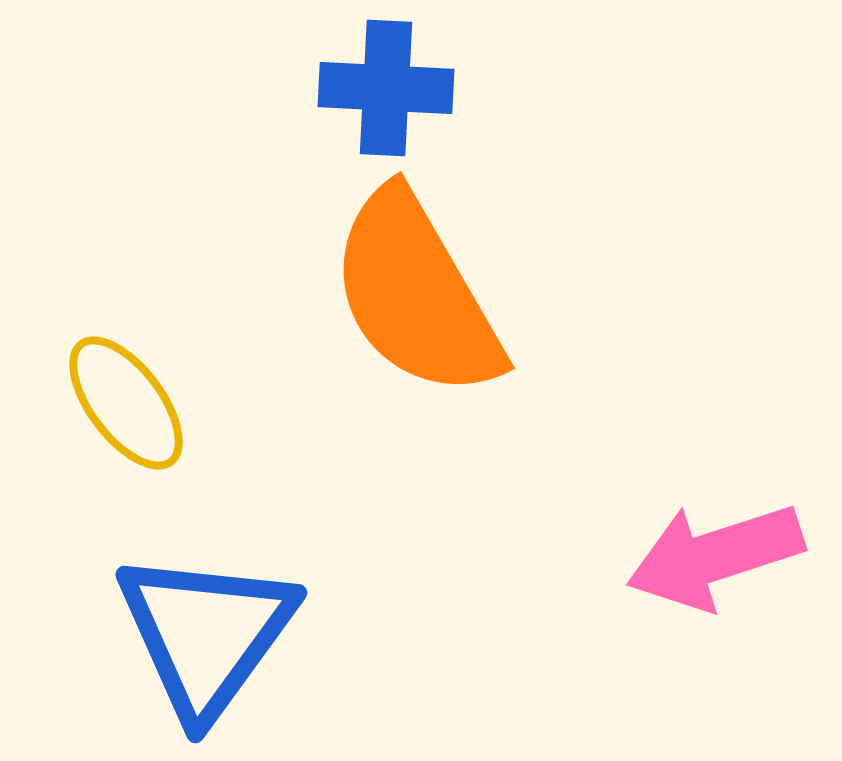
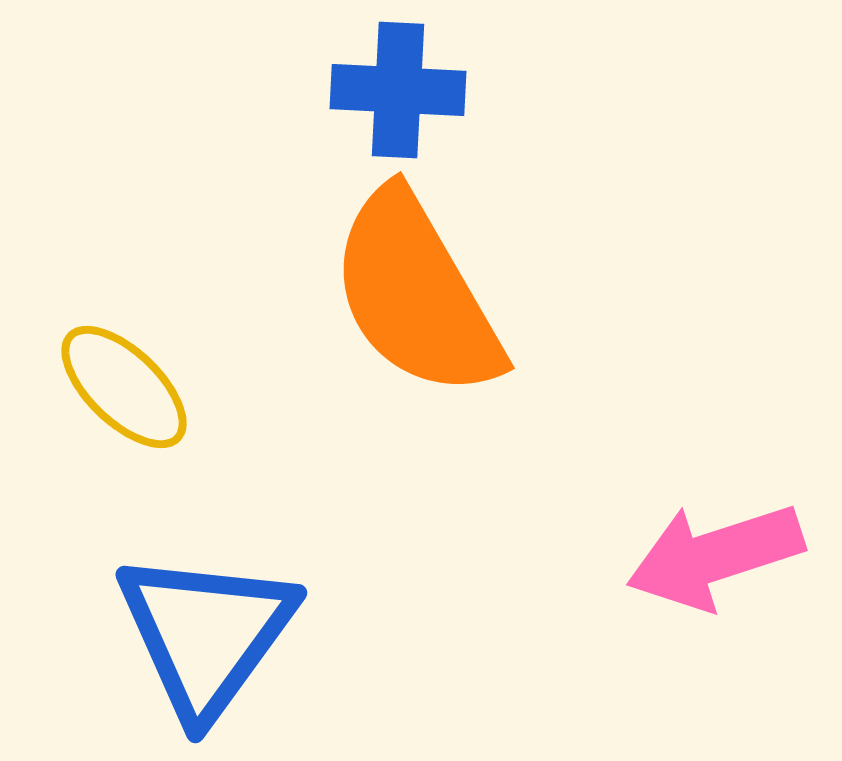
blue cross: moved 12 px right, 2 px down
yellow ellipse: moved 2 px left, 16 px up; rotated 9 degrees counterclockwise
